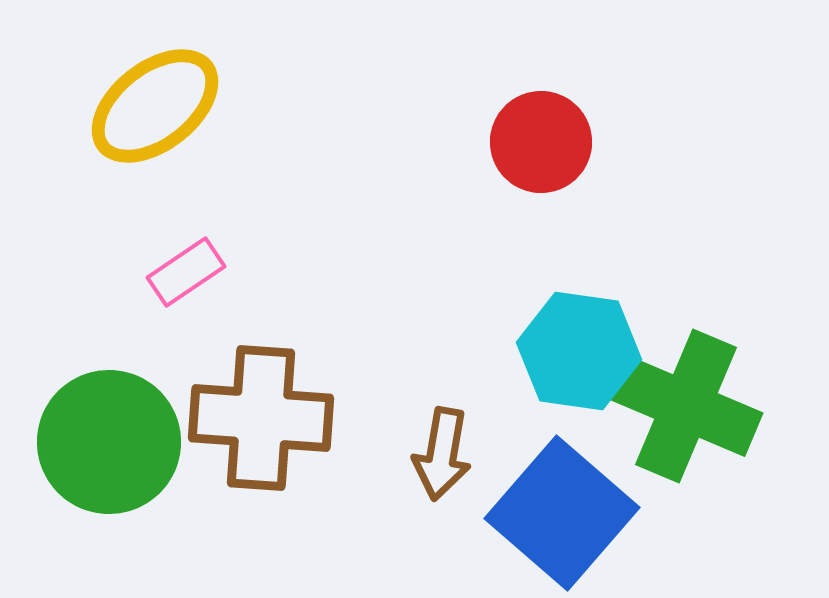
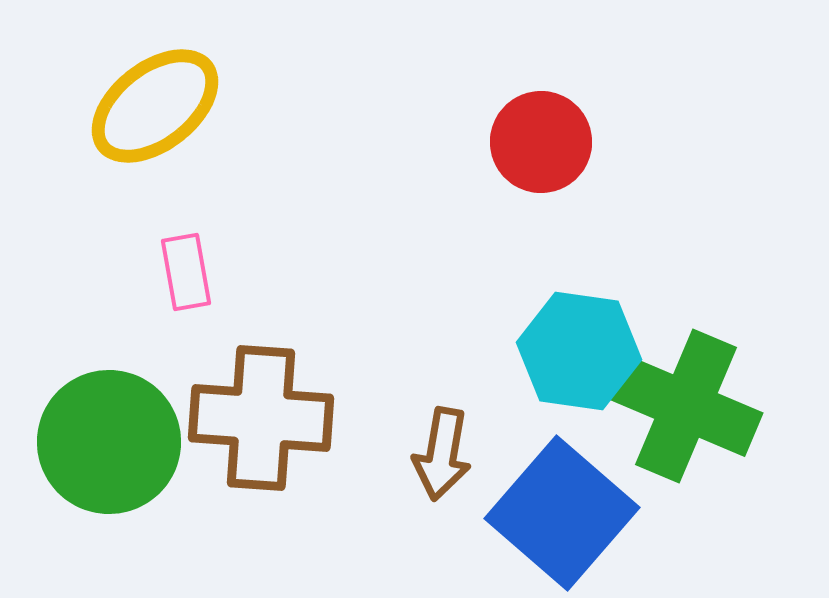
pink rectangle: rotated 66 degrees counterclockwise
